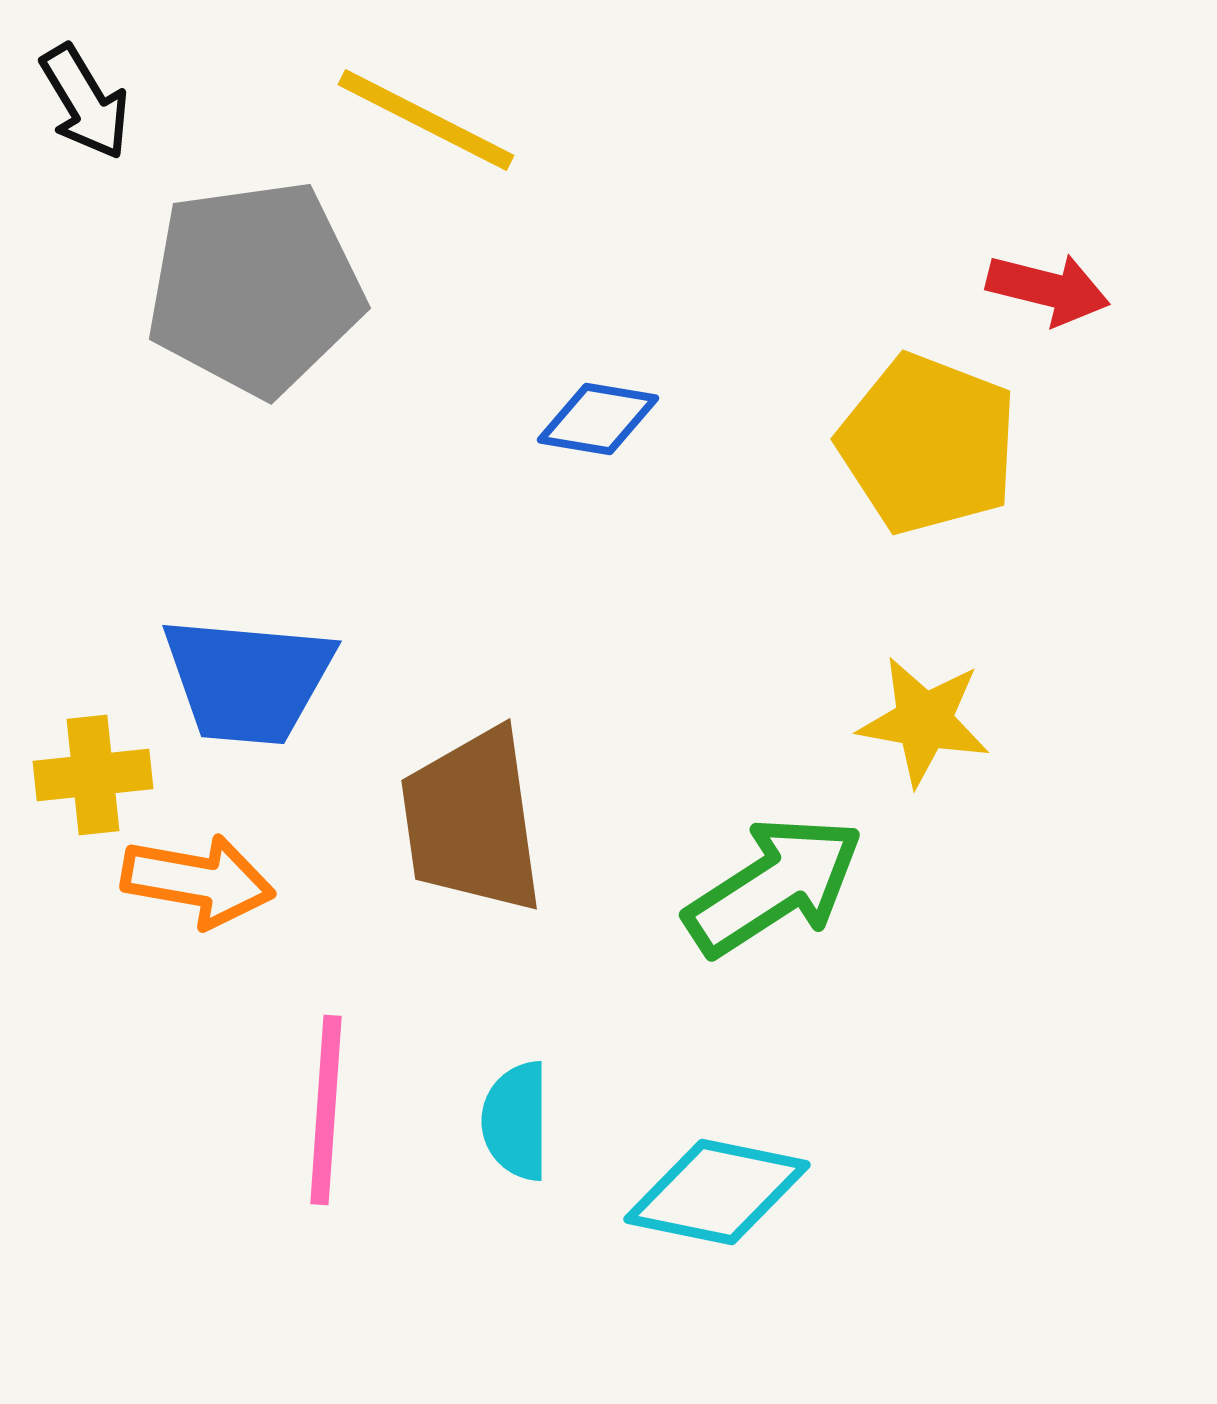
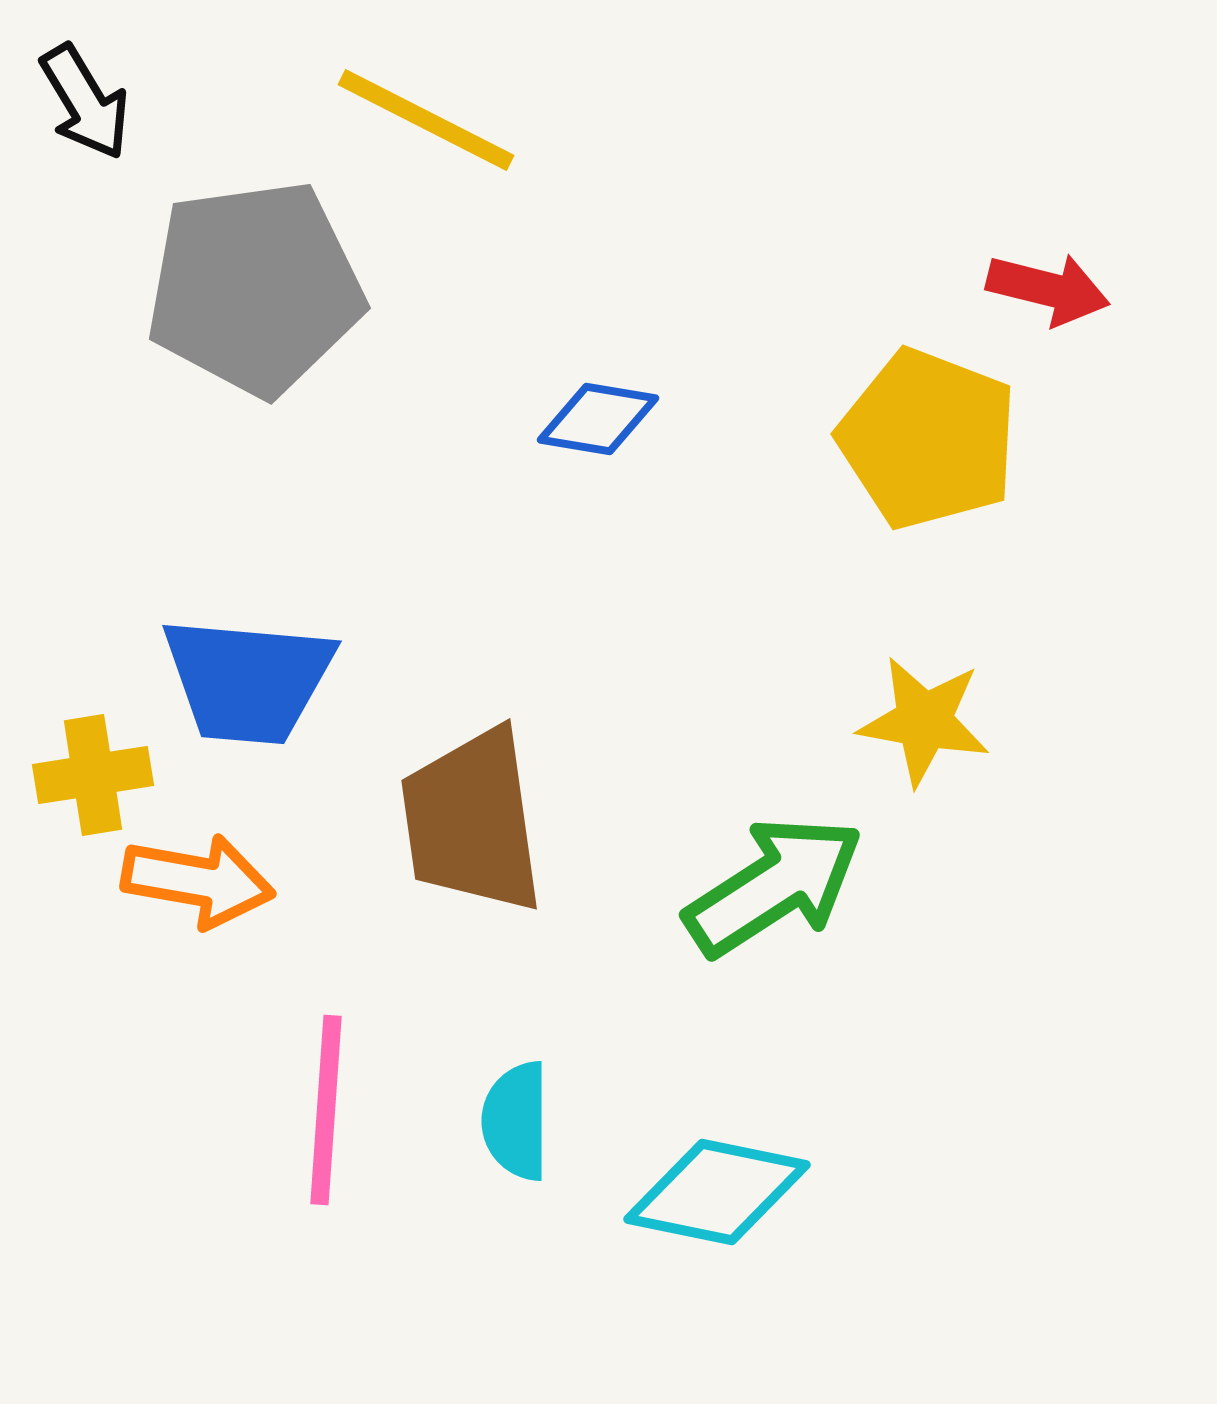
yellow pentagon: moved 5 px up
yellow cross: rotated 3 degrees counterclockwise
